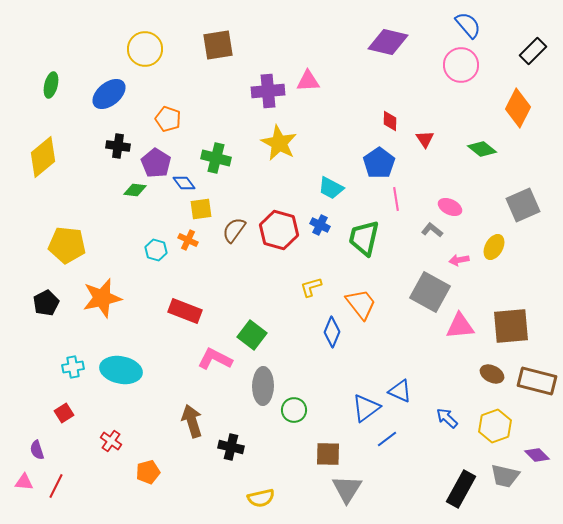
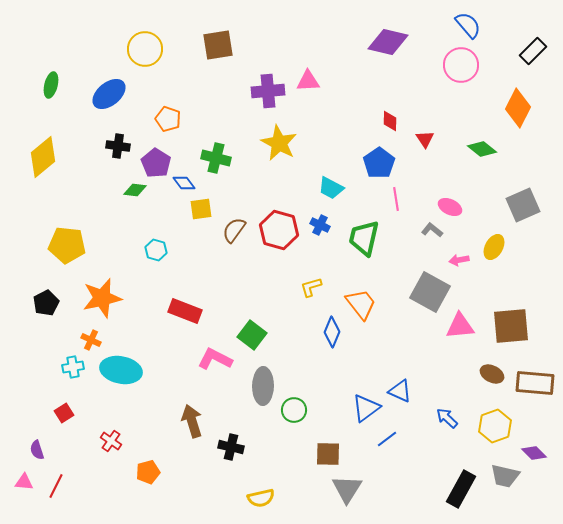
orange cross at (188, 240): moved 97 px left, 100 px down
brown rectangle at (537, 381): moved 2 px left, 2 px down; rotated 9 degrees counterclockwise
purple diamond at (537, 455): moved 3 px left, 2 px up
